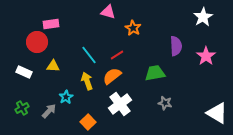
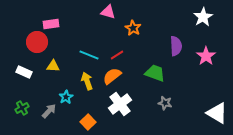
cyan line: rotated 30 degrees counterclockwise
green trapezoid: rotated 30 degrees clockwise
